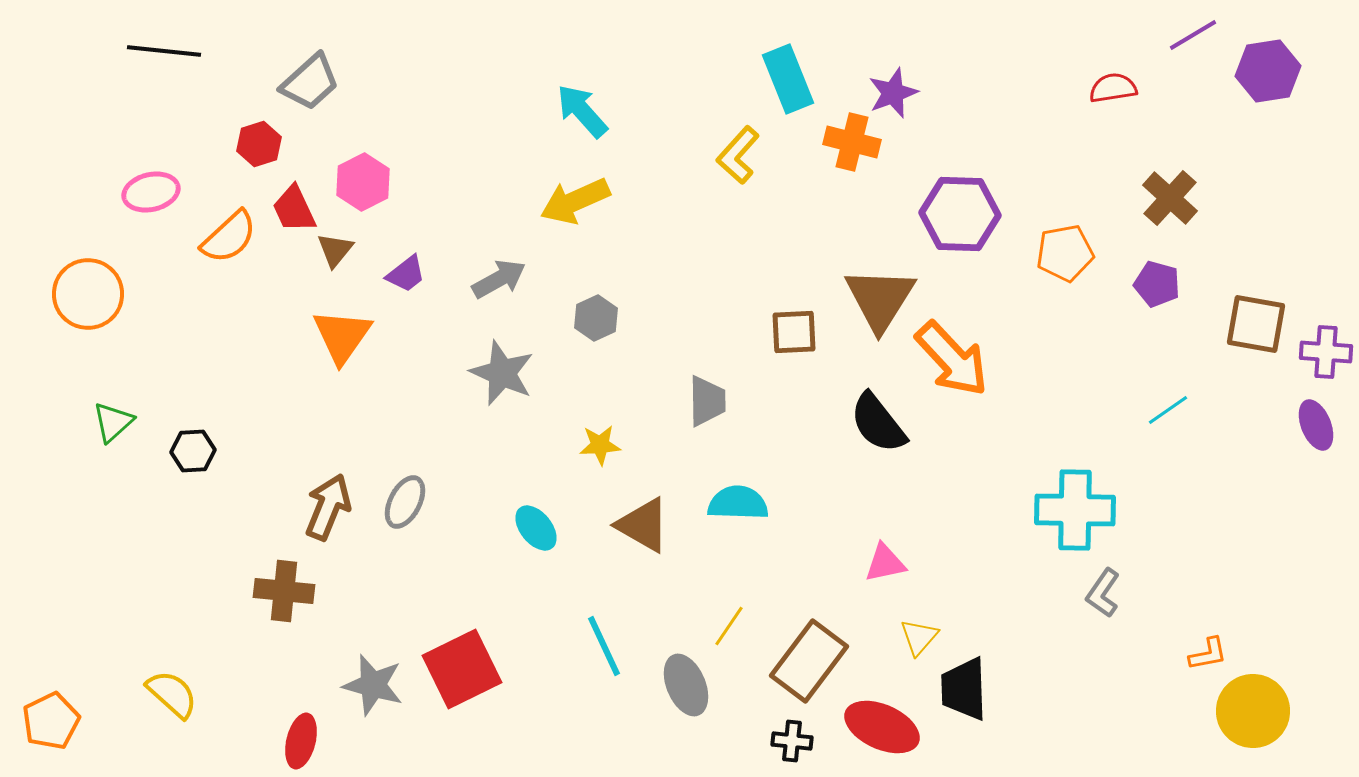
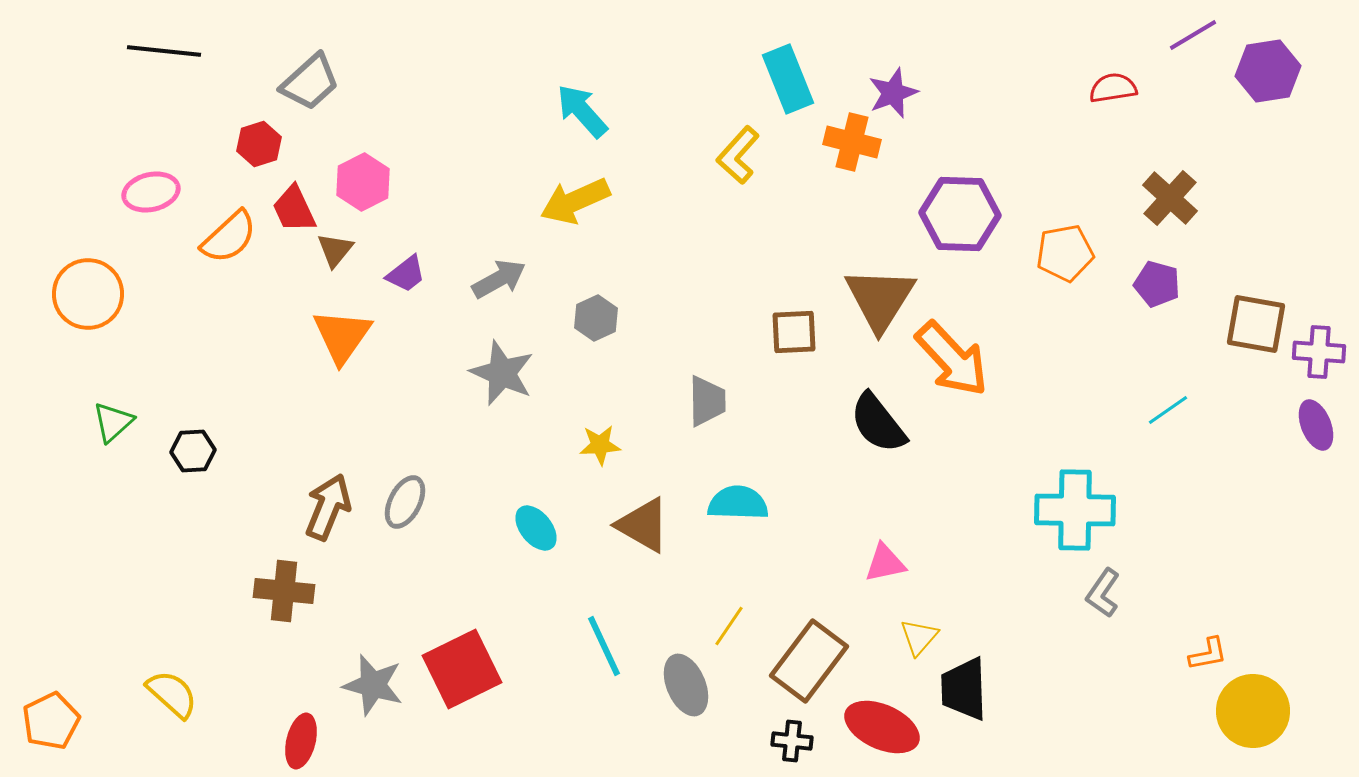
purple cross at (1326, 352): moved 7 px left
